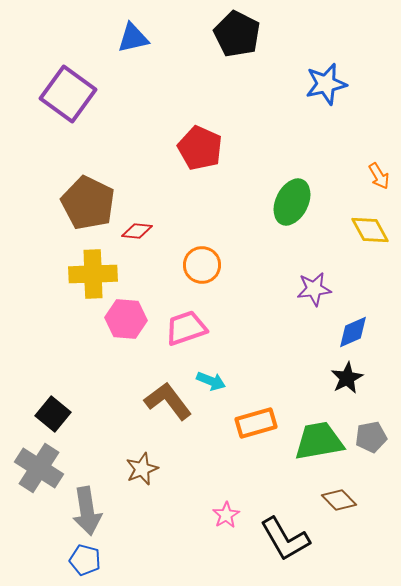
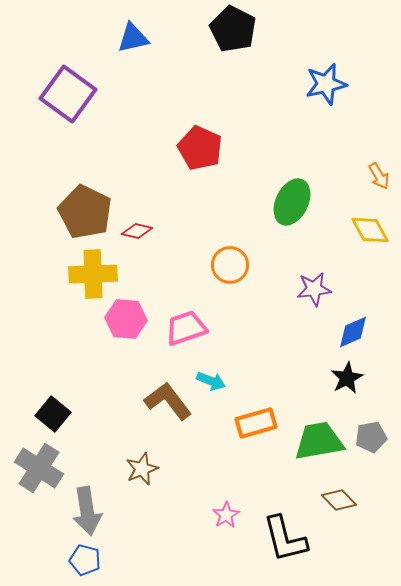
black pentagon: moved 4 px left, 5 px up
brown pentagon: moved 3 px left, 9 px down
red diamond: rotated 8 degrees clockwise
orange circle: moved 28 px right
black L-shape: rotated 16 degrees clockwise
